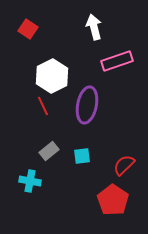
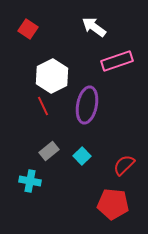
white arrow: rotated 40 degrees counterclockwise
cyan square: rotated 36 degrees counterclockwise
red pentagon: moved 4 px down; rotated 28 degrees counterclockwise
